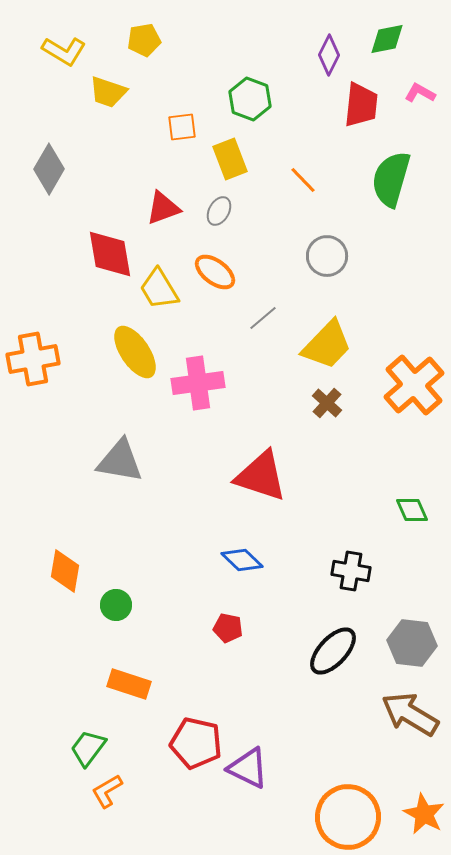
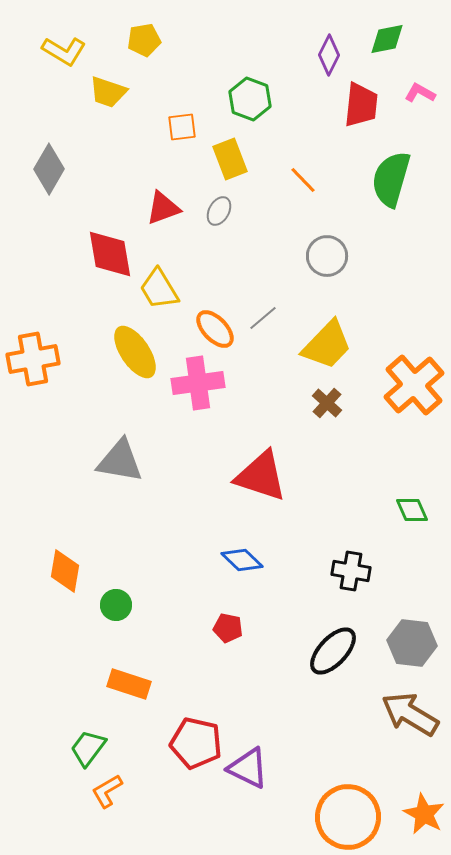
orange ellipse at (215, 272): moved 57 px down; rotated 9 degrees clockwise
